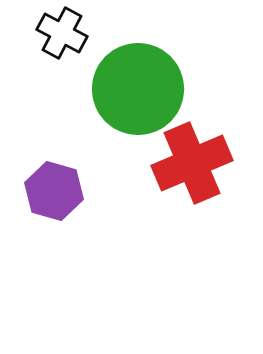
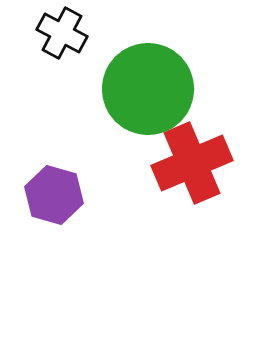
green circle: moved 10 px right
purple hexagon: moved 4 px down
